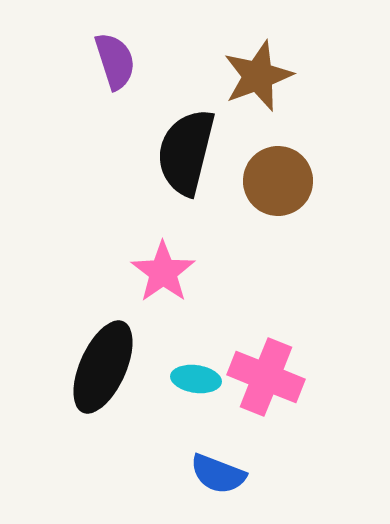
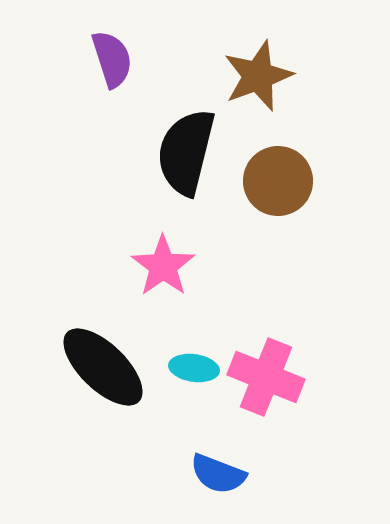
purple semicircle: moved 3 px left, 2 px up
pink star: moved 6 px up
black ellipse: rotated 70 degrees counterclockwise
cyan ellipse: moved 2 px left, 11 px up
